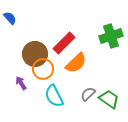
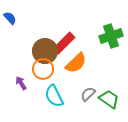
brown circle: moved 10 px right, 3 px up
